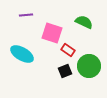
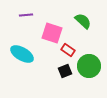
green semicircle: moved 1 px left, 1 px up; rotated 18 degrees clockwise
